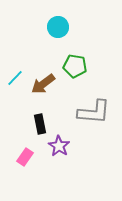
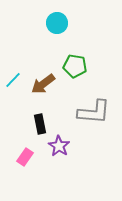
cyan circle: moved 1 px left, 4 px up
cyan line: moved 2 px left, 2 px down
